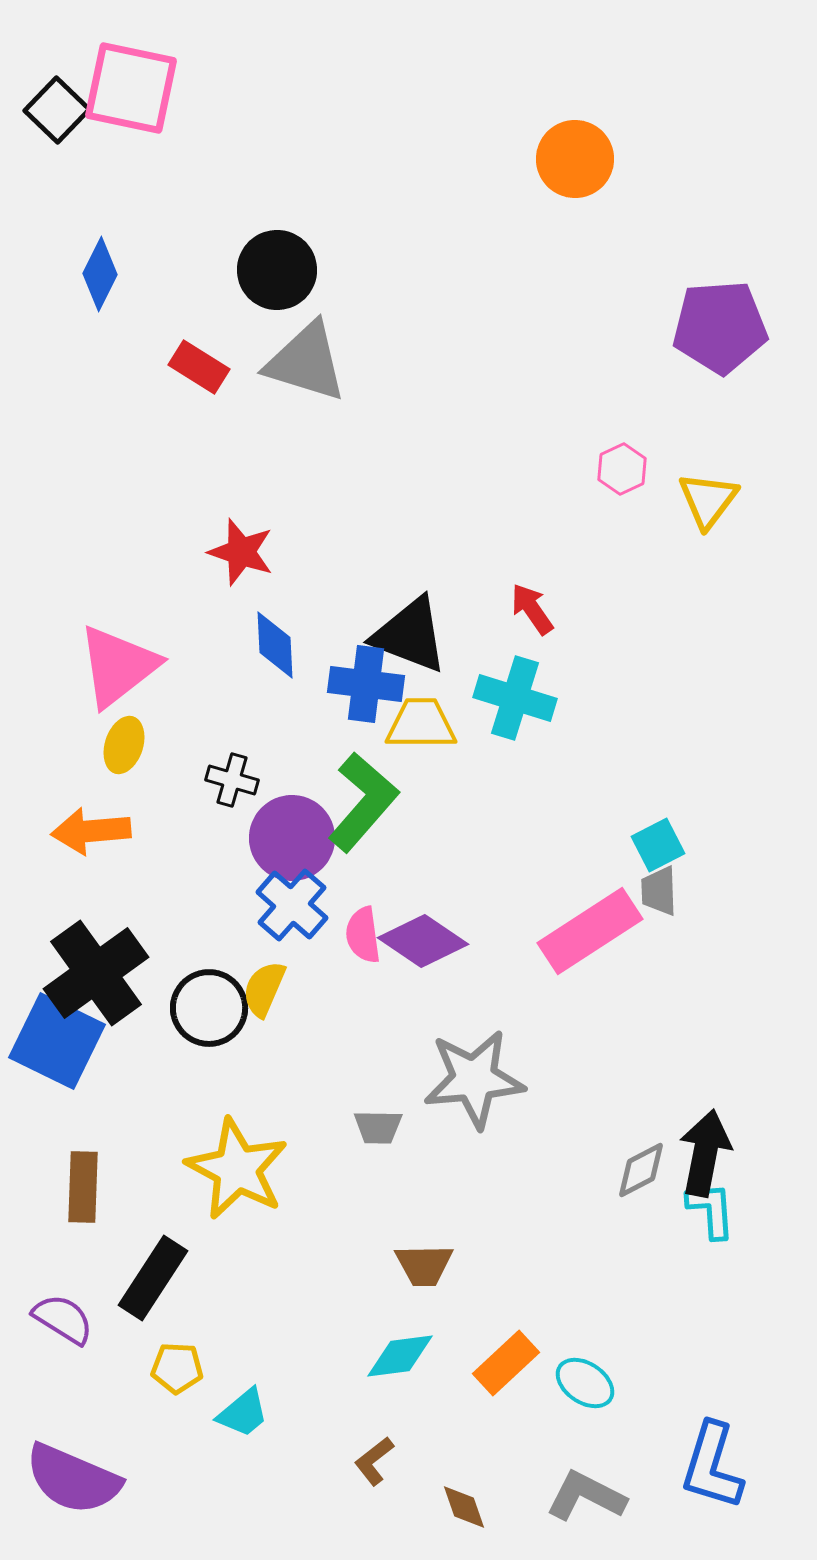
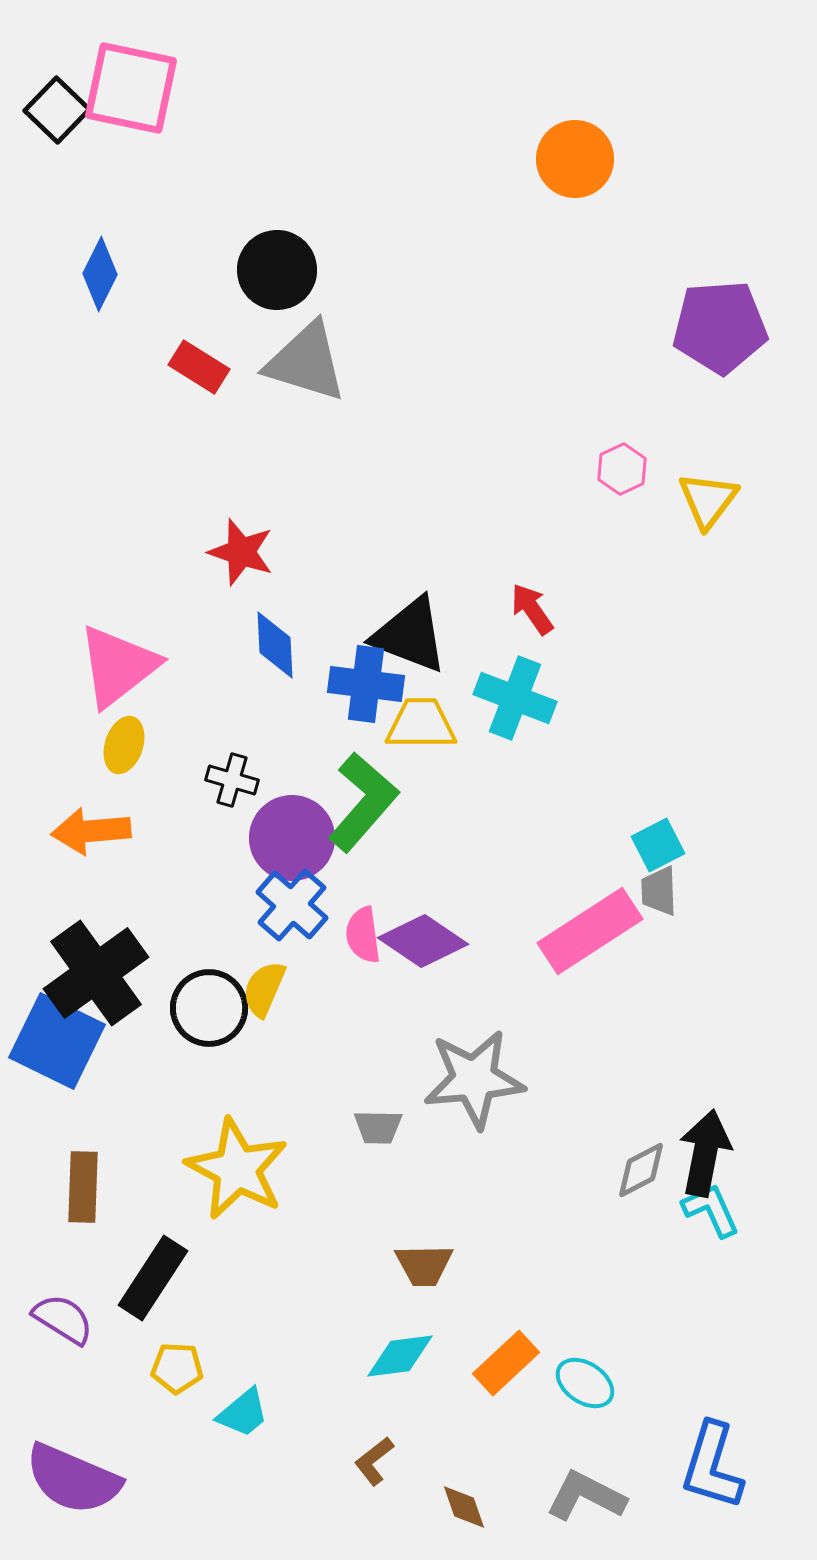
cyan cross at (515, 698): rotated 4 degrees clockwise
cyan L-shape at (711, 1210): rotated 20 degrees counterclockwise
